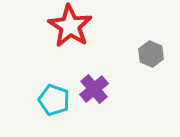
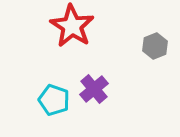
red star: moved 2 px right
gray hexagon: moved 4 px right, 8 px up; rotated 15 degrees clockwise
